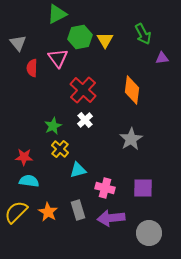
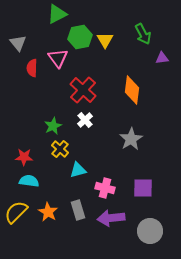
gray circle: moved 1 px right, 2 px up
